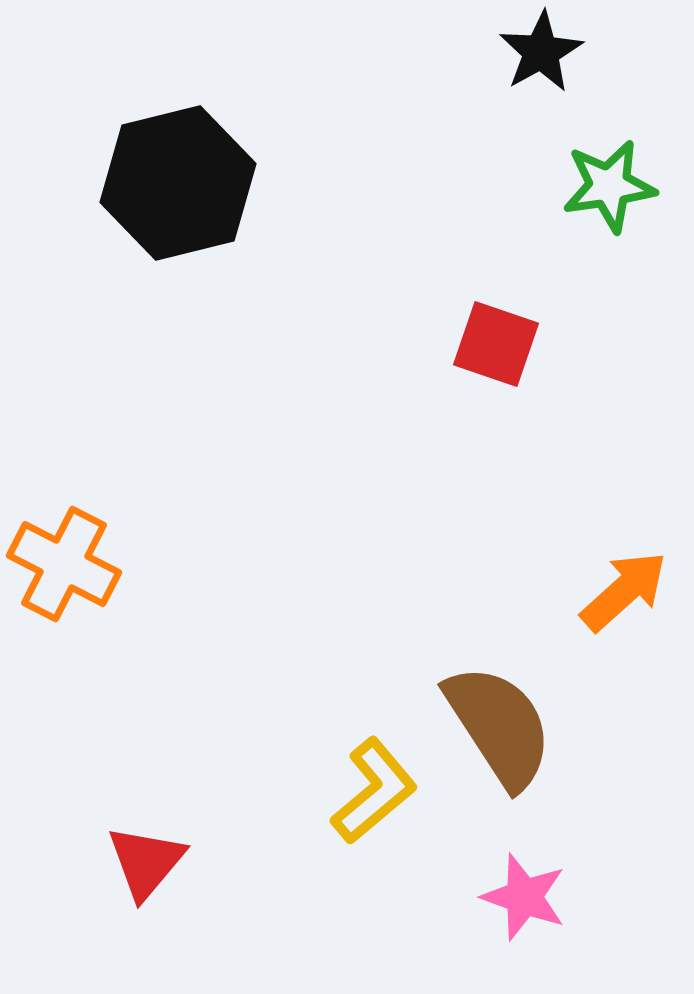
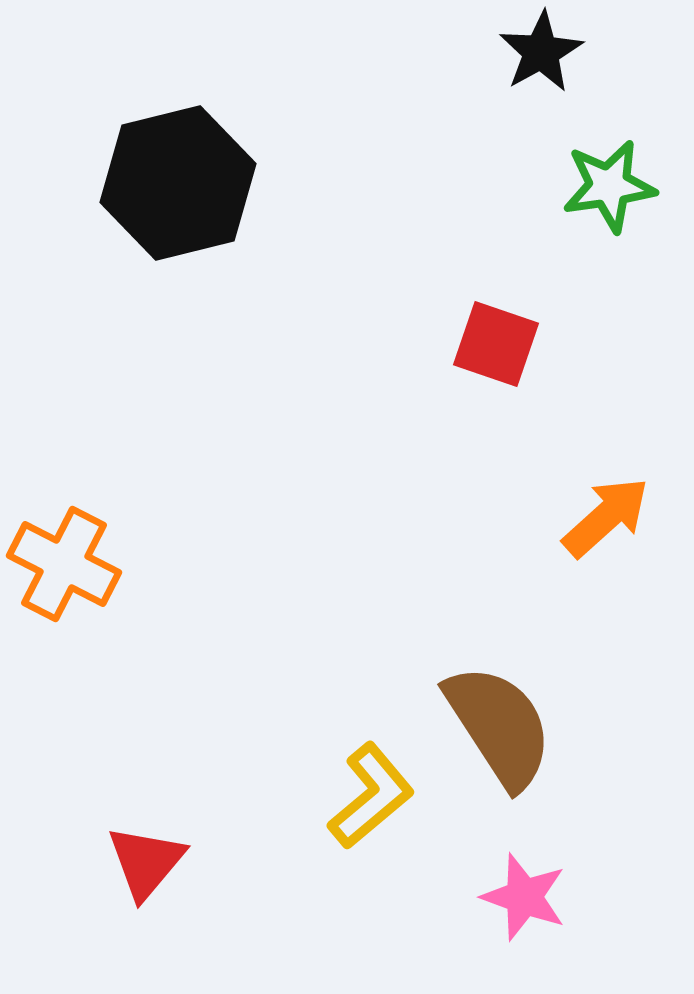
orange arrow: moved 18 px left, 74 px up
yellow L-shape: moved 3 px left, 5 px down
